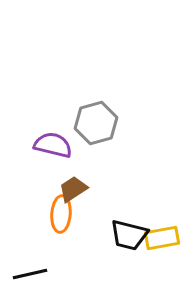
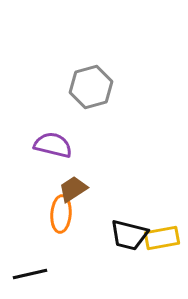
gray hexagon: moved 5 px left, 36 px up
